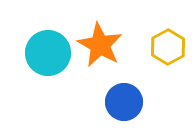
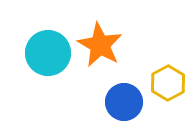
yellow hexagon: moved 36 px down
